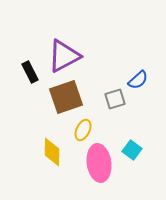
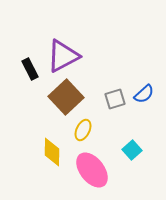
purple triangle: moved 1 px left
black rectangle: moved 3 px up
blue semicircle: moved 6 px right, 14 px down
brown square: rotated 24 degrees counterclockwise
cyan square: rotated 12 degrees clockwise
pink ellipse: moved 7 px left, 7 px down; rotated 30 degrees counterclockwise
